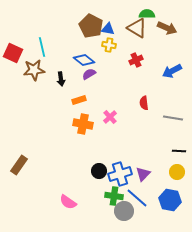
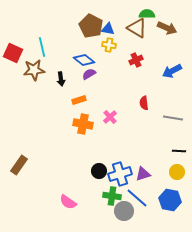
purple triangle: rotated 28 degrees clockwise
green cross: moved 2 px left
